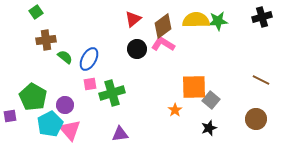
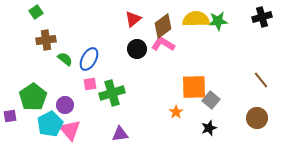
yellow semicircle: moved 1 px up
green semicircle: moved 2 px down
brown line: rotated 24 degrees clockwise
green pentagon: rotated 8 degrees clockwise
orange star: moved 1 px right, 2 px down
brown circle: moved 1 px right, 1 px up
